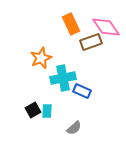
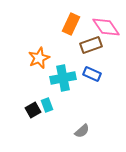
orange rectangle: rotated 50 degrees clockwise
brown rectangle: moved 3 px down
orange star: moved 2 px left
blue rectangle: moved 10 px right, 17 px up
cyan rectangle: moved 6 px up; rotated 24 degrees counterclockwise
gray semicircle: moved 8 px right, 3 px down
